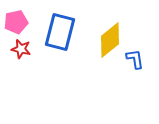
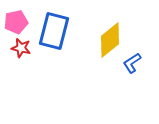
blue rectangle: moved 6 px left, 1 px up
red star: moved 1 px up
blue L-shape: moved 3 px left, 4 px down; rotated 115 degrees counterclockwise
